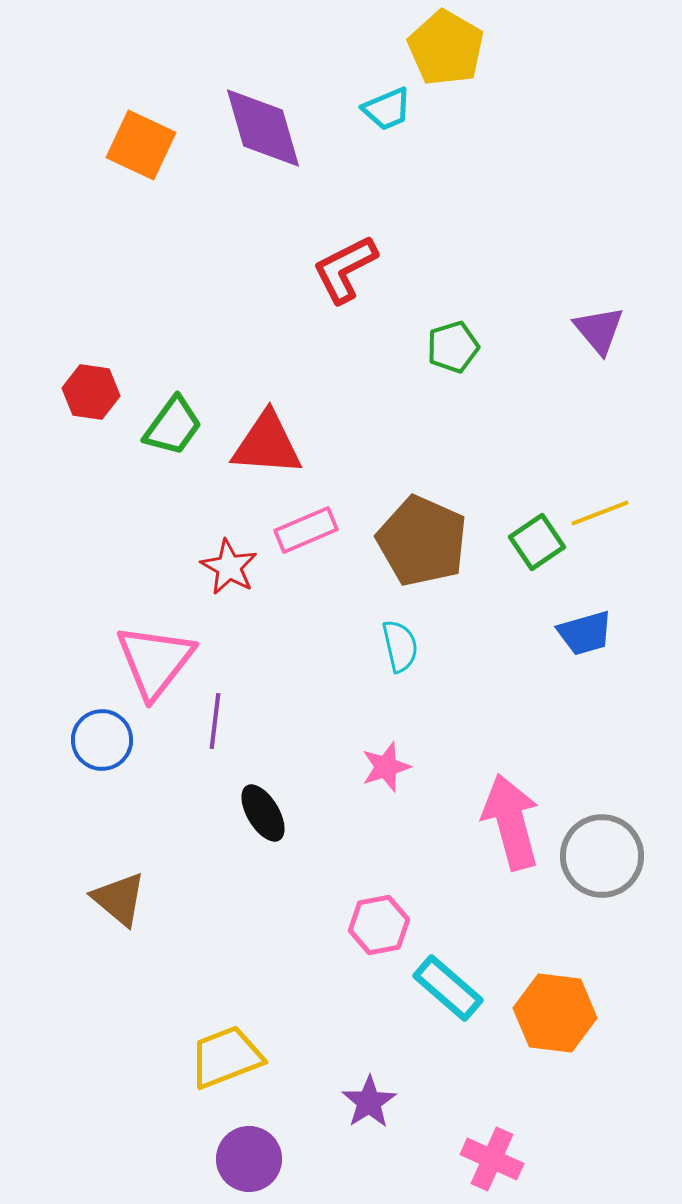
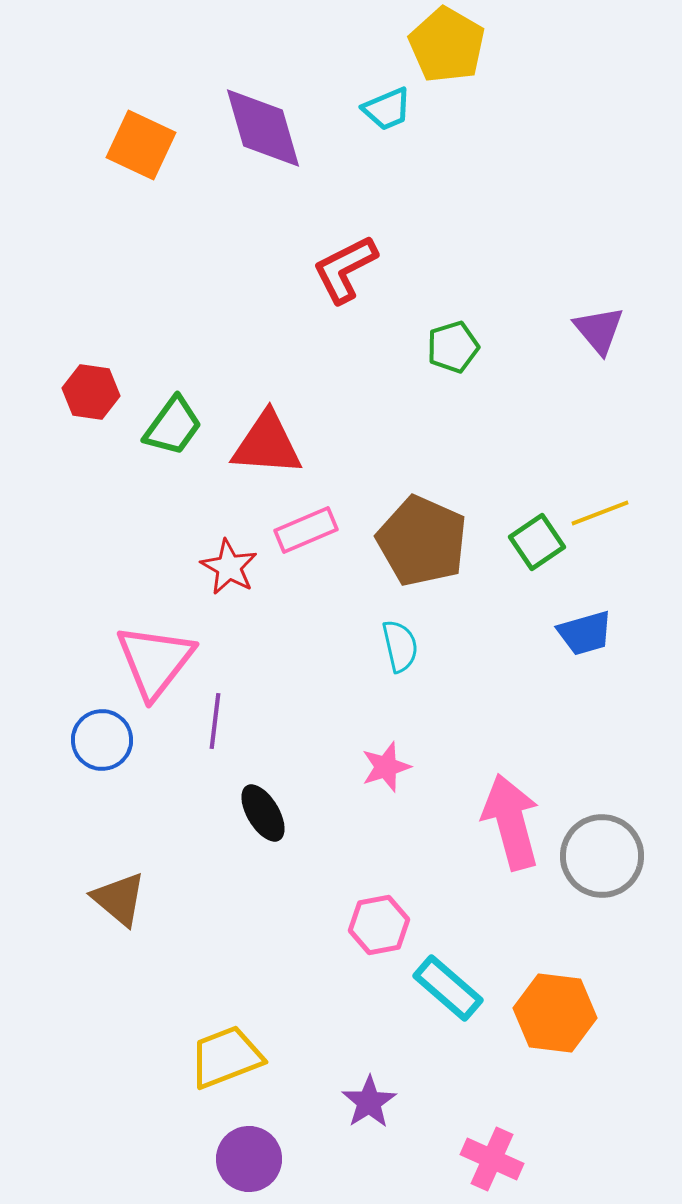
yellow pentagon: moved 1 px right, 3 px up
